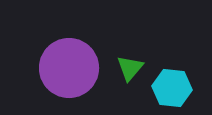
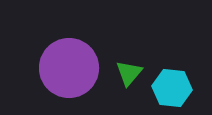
green triangle: moved 1 px left, 5 px down
